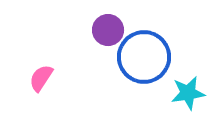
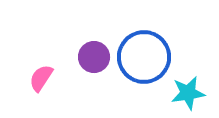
purple circle: moved 14 px left, 27 px down
